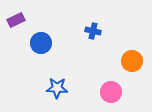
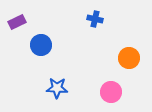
purple rectangle: moved 1 px right, 2 px down
blue cross: moved 2 px right, 12 px up
blue circle: moved 2 px down
orange circle: moved 3 px left, 3 px up
